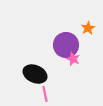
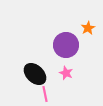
pink star: moved 7 px left, 14 px down
black ellipse: rotated 20 degrees clockwise
